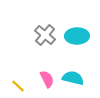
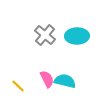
cyan semicircle: moved 8 px left, 3 px down
